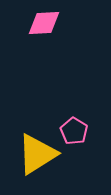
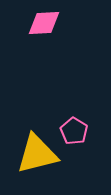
yellow triangle: rotated 18 degrees clockwise
